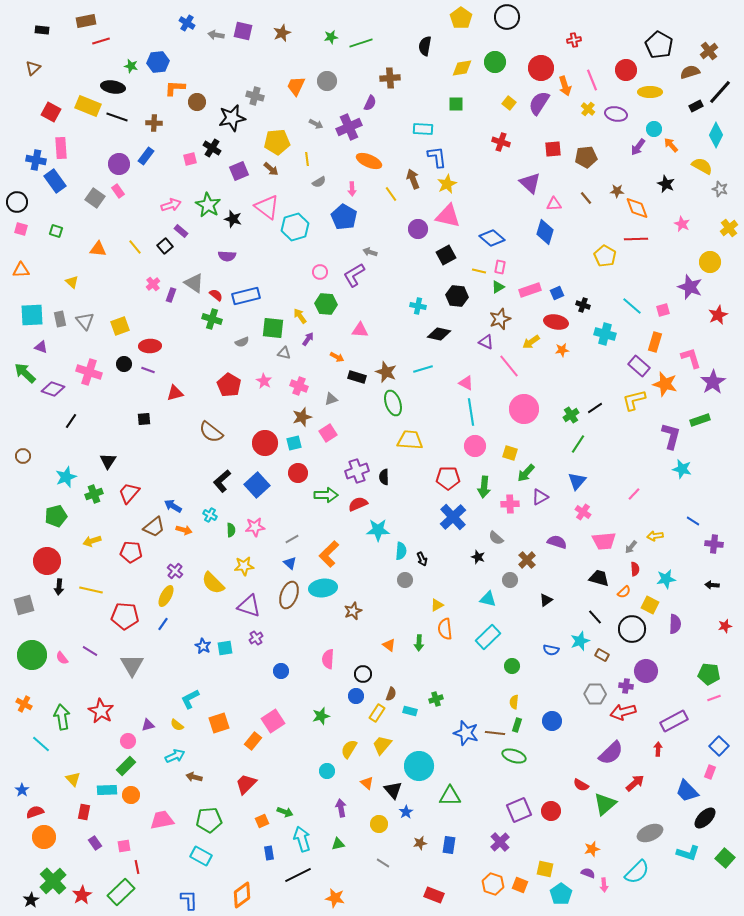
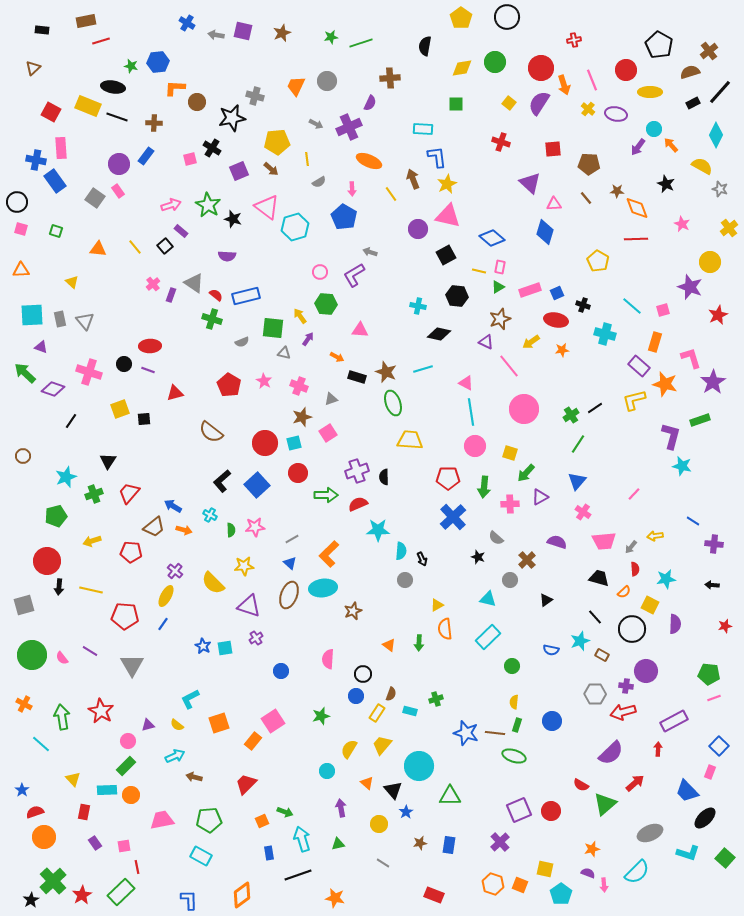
orange arrow at (565, 86): moved 1 px left, 1 px up
black rectangle at (696, 106): moved 3 px left, 3 px up
brown pentagon at (586, 157): moved 3 px right, 7 px down; rotated 10 degrees clockwise
yellow pentagon at (605, 256): moved 7 px left, 5 px down
red ellipse at (556, 322): moved 2 px up
yellow square at (120, 326): moved 83 px down
cyan star at (682, 469): moved 3 px up
black line at (298, 875): rotated 8 degrees clockwise
